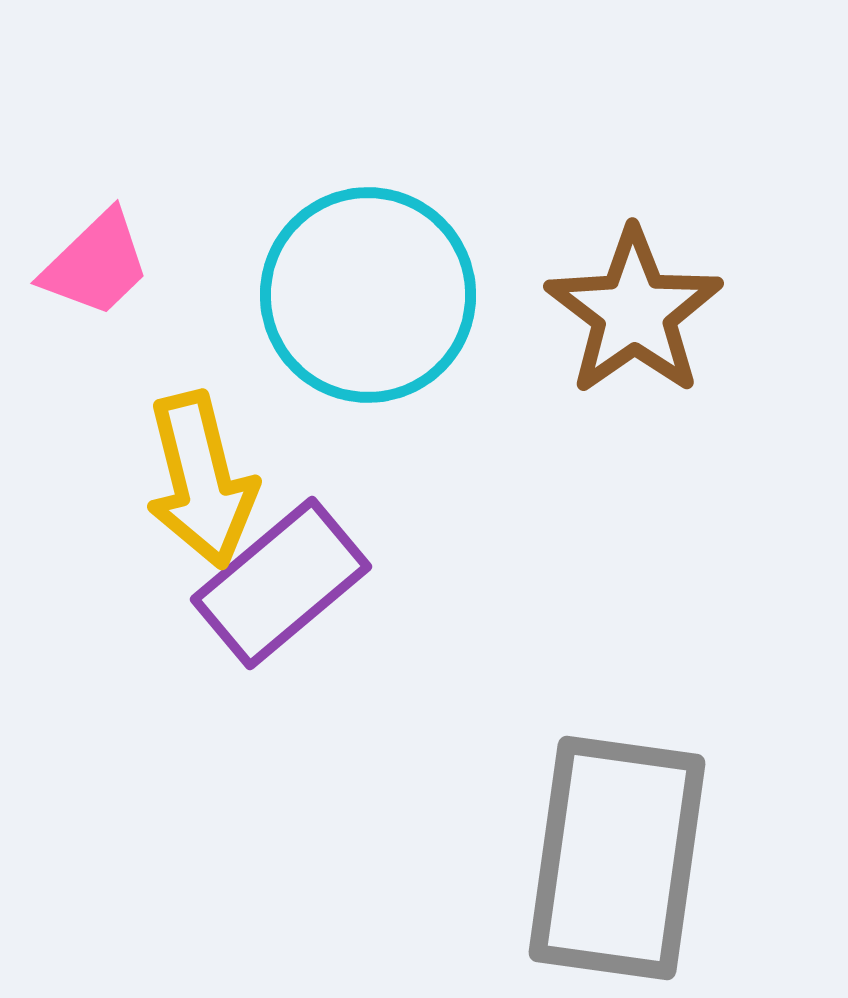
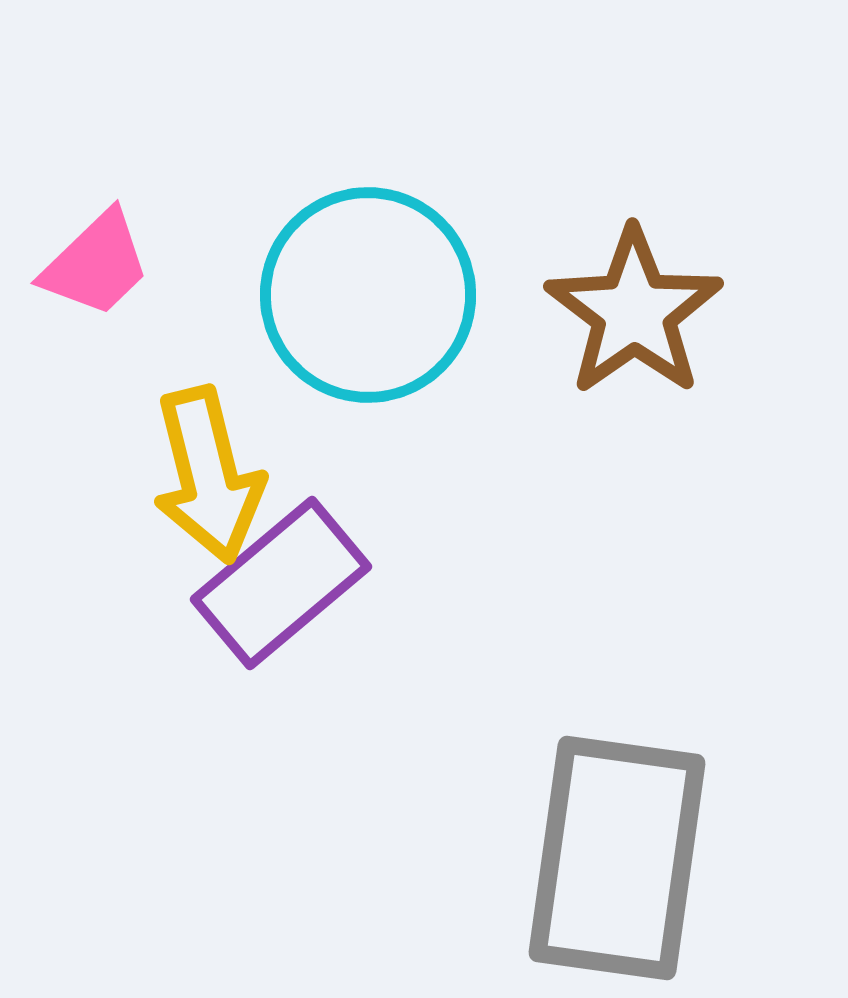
yellow arrow: moved 7 px right, 5 px up
